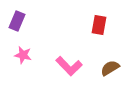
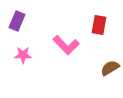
pink star: rotated 12 degrees counterclockwise
pink L-shape: moved 3 px left, 21 px up
